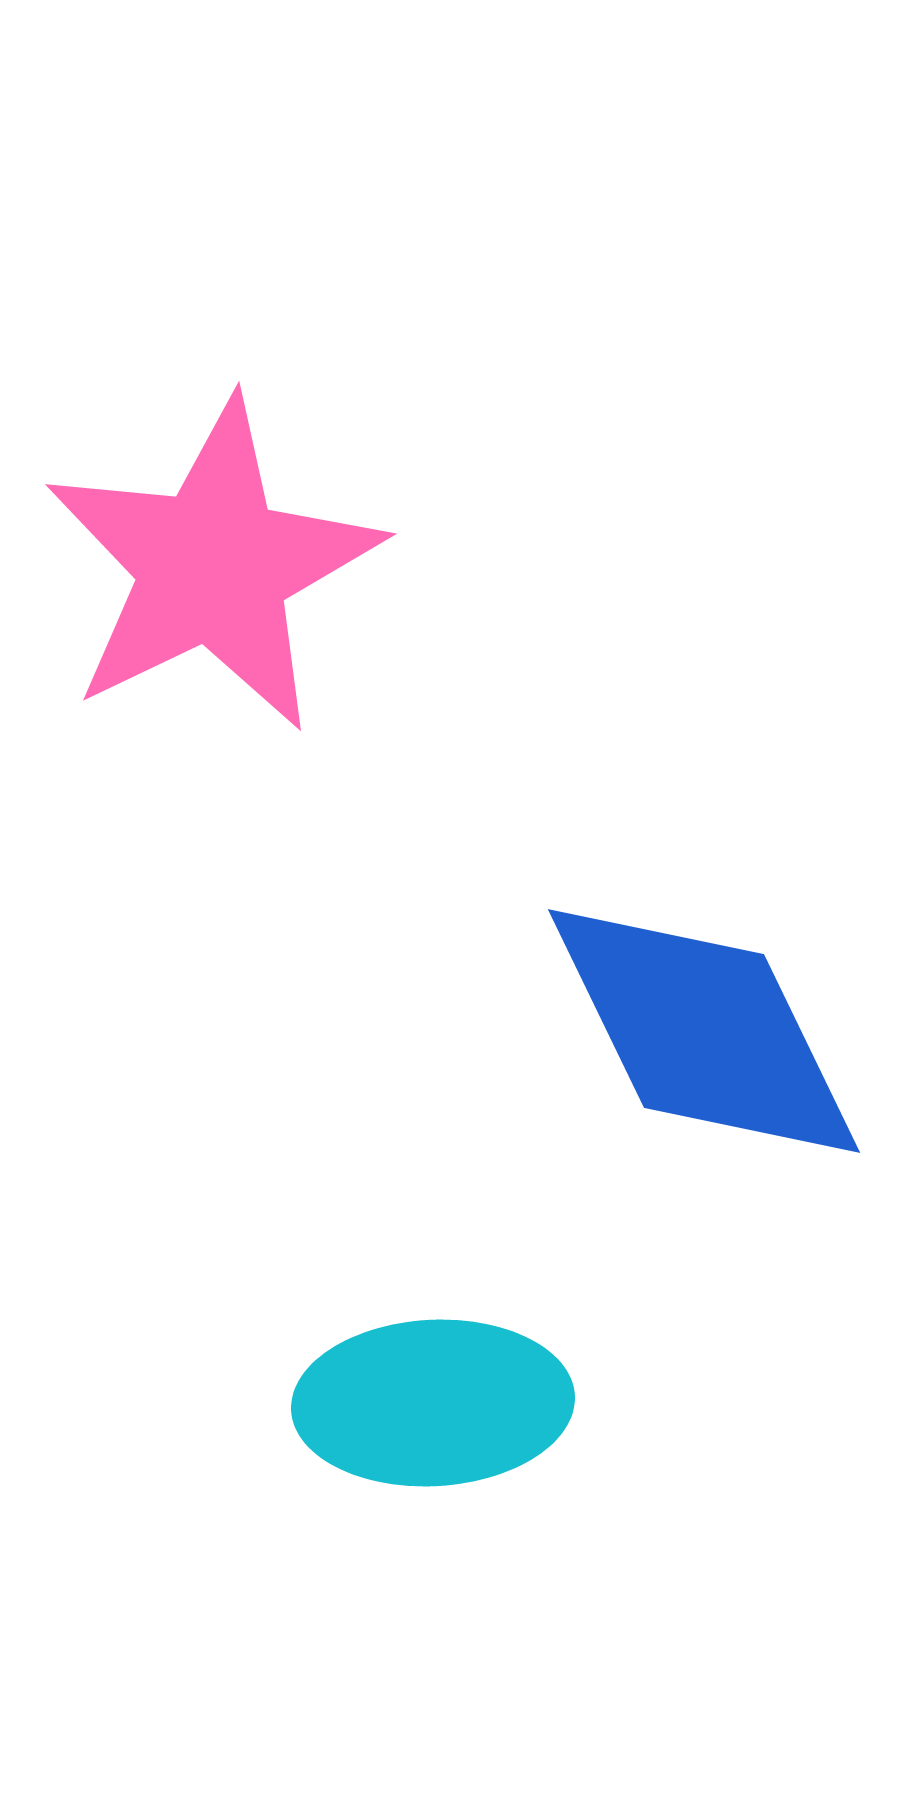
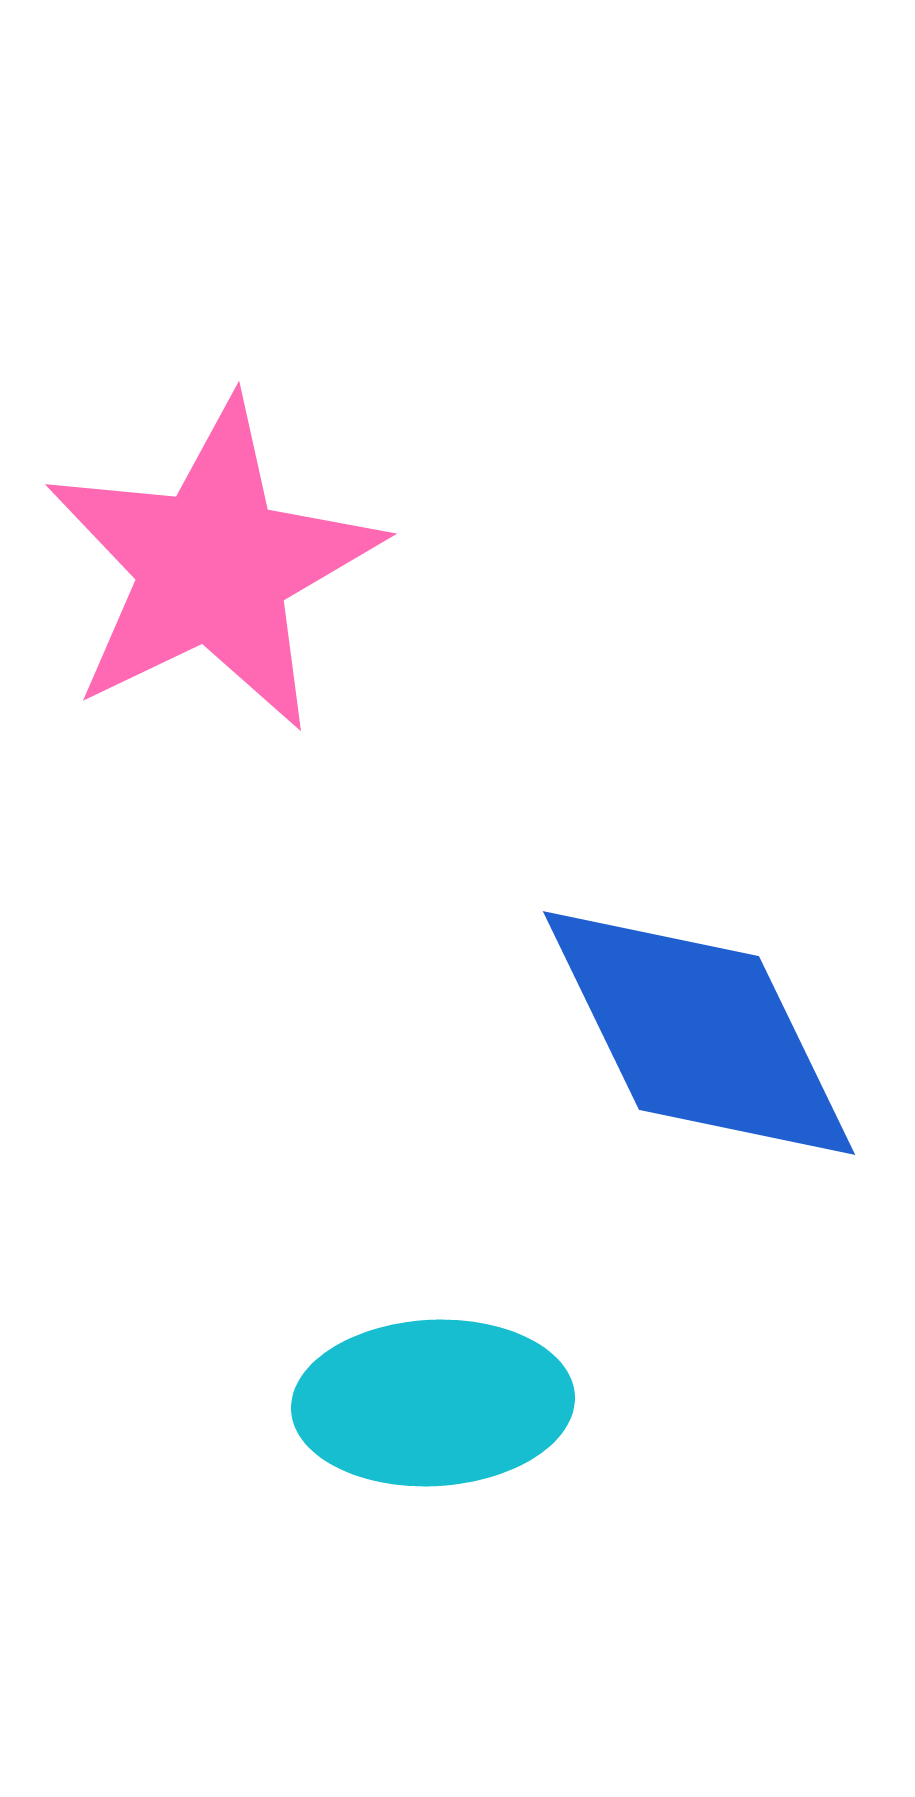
blue diamond: moved 5 px left, 2 px down
